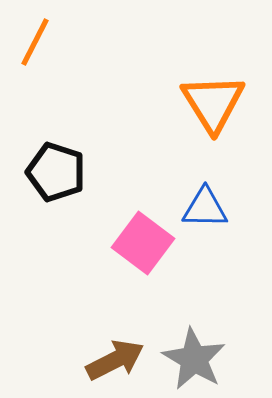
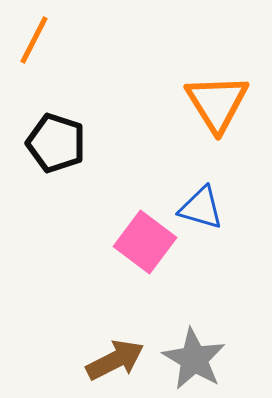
orange line: moved 1 px left, 2 px up
orange triangle: moved 4 px right
black pentagon: moved 29 px up
blue triangle: moved 4 px left; rotated 15 degrees clockwise
pink square: moved 2 px right, 1 px up
